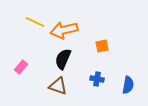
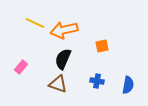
yellow line: moved 1 px down
blue cross: moved 2 px down
brown triangle: moved 2 px up
